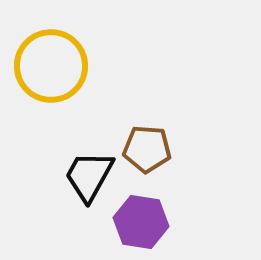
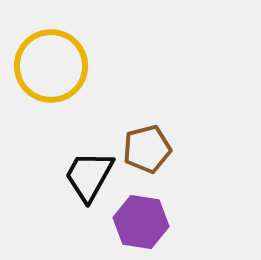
brown pentagon: rotated 18 degrees counterclockwise
